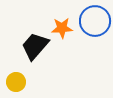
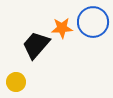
blue circle: moved 2 px left, 1 px down
black trapezoid: moved 1 px right, 1 px up
